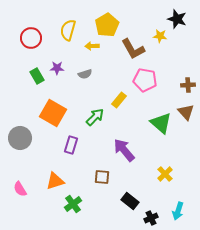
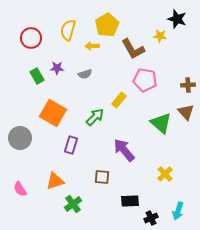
black rectangle: rotated 42 degrees counterclockwise
